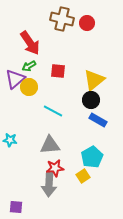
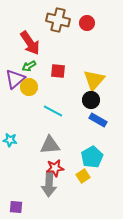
brown cross: moved 4 px left, 1 px down
yellow triangle: rotated 10 degrees counterclockwise
